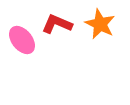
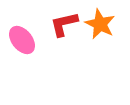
red L-shape: moved 7 px right; rotated 36 degrees counterclockwise
